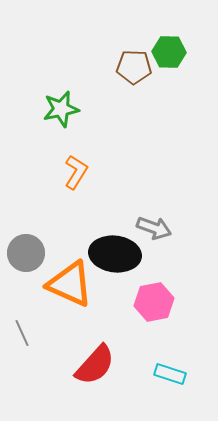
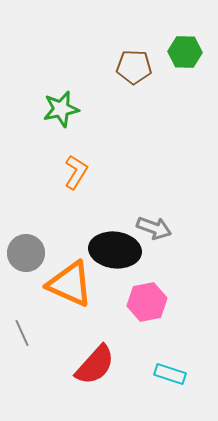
green hexagon: moved 16 px right
black ellipse: moved 4 px up
pink hexagon: moved 7 px left
